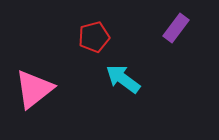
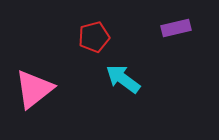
purple rectangle: rotated 40 degrees clockwise
